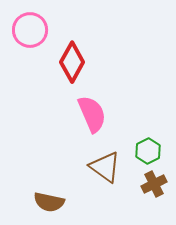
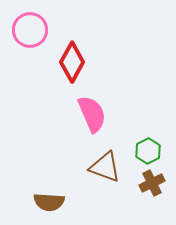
brown triangle: rotated 16 degrees counterclockwise
brown cross: moved 2 px left, 1 px up
brown semicircle: rotated 8 degrees counterclockwise
